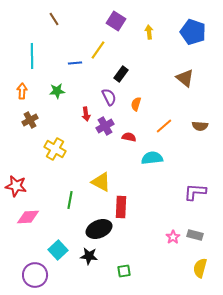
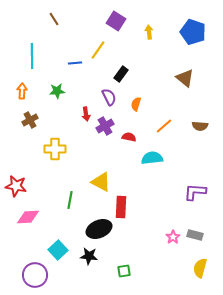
yellow cross: rotated 30 degrees counterclockwise
